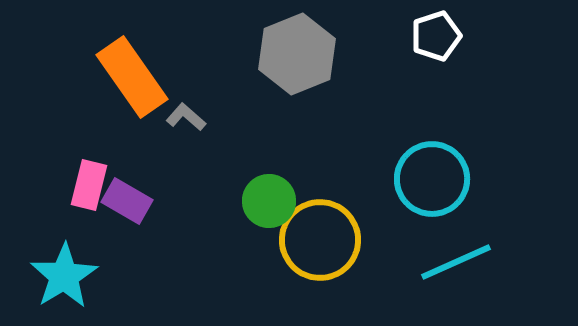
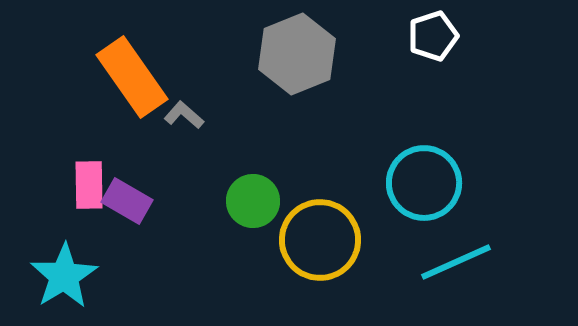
white pentagon: moved 3 px left
gray L-shape: moved 2 px left, 2 px up
cyan circle: moved 8 px left, 4 px down
pink rectangle: rotated 15 degrees counterclockwise
green circle: moved 16 px left
